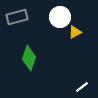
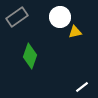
gray rectangle: rotated 20 degrees counterclockwise
yellow triangle: rotated 16 degrees clockwise
green diamond: moved 1 px right, 2 px up
